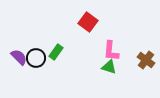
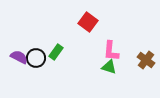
purple semicircle: rotated 18 degrees counterclockwise
